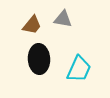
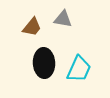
brown trapezoid: moved 2 px down
black ellipse: moved 5 px right, 4 px down
